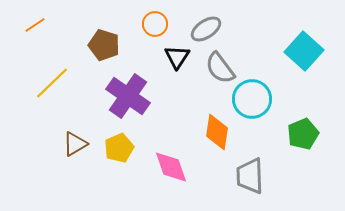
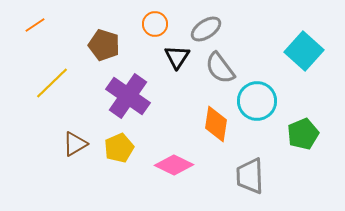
cyan circle: moved 5 px right, 2 px down
orange diamond: moved 1 px left, 8 px up
pink diamond: moved 3 px right, 2 px up; rotated 45 degrees counterclockwise
